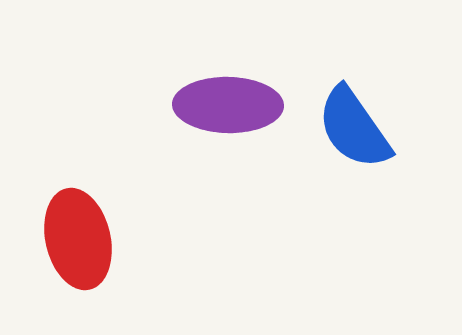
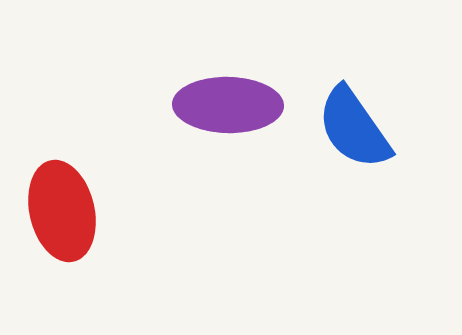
red ellipse: moved 16 px left, 28 px up
